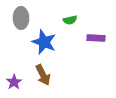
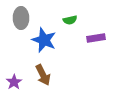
purple rectangle: rotated 12 degrees counterclockwise
blue star: moved 2 px up
